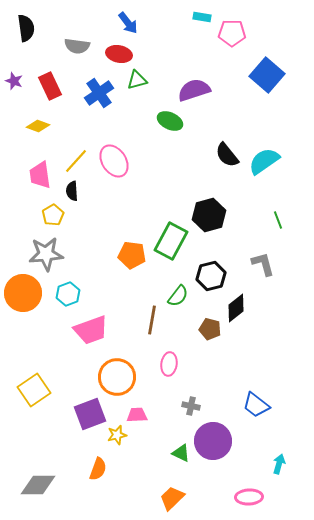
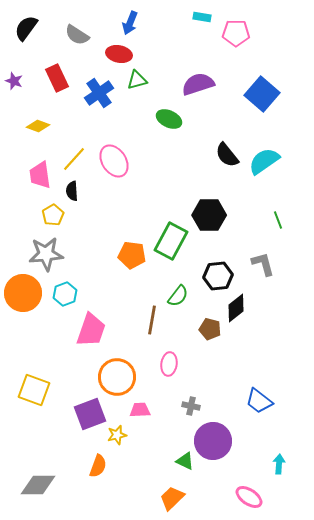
blue arrow at (128, 23): moved 2 px right; rotated 60 degrees clockwise
black semicircle at (26, 28): rotated 136 degrees counterclockwise
pink pentagon at (232, 33): moved 4 px right
gray semicircle at (77, 46): moved 11 px up; rotated 25 degrees clockwise
blue square at (267, 75): moved 5 px left, 19 px down
red rectangle at (50, 86): moved 7 px right, 8 px up
purple semicircle at (194, 90): moved 4 px right, 6 px up
green ellipse at (170, 121): moved 1 px left, 2 px up
yellow line at (76, 161): moved 2 px left, 2 px up
black hexagon at (209, 215): rotated 16 degrees clockwise
black hexagon at (211, 276): moved 7 px right; rotated 8 degrees clockwise
cyan hexagon at (68, 294): moved 3 px left
pink trapezoid at (91, 330): rotated 51 degrees counterclockwise
yellow square at (34, 390): rotated 36 degrees counterclockwise
blue trapezoid at (256, 405): moved 3 px right, 4 px up
pink trapezoid at (137, 415): moved 3 px right, 5 px up
green triangle at (181, 453): moved 4 px right, 8 px down
cyan arrow at (279, 464): rotated 12 degrees counterclockwise
orange semicircle at (98, 469): moved 3 px up
pink ellipse at (249, 497): rotated 36 degrees clockwise
